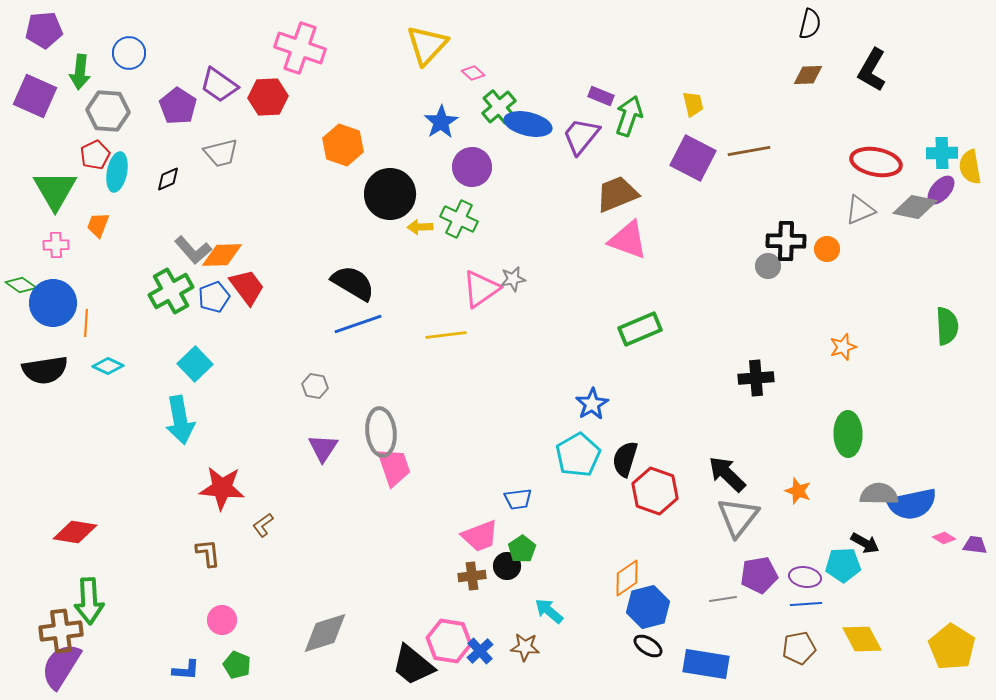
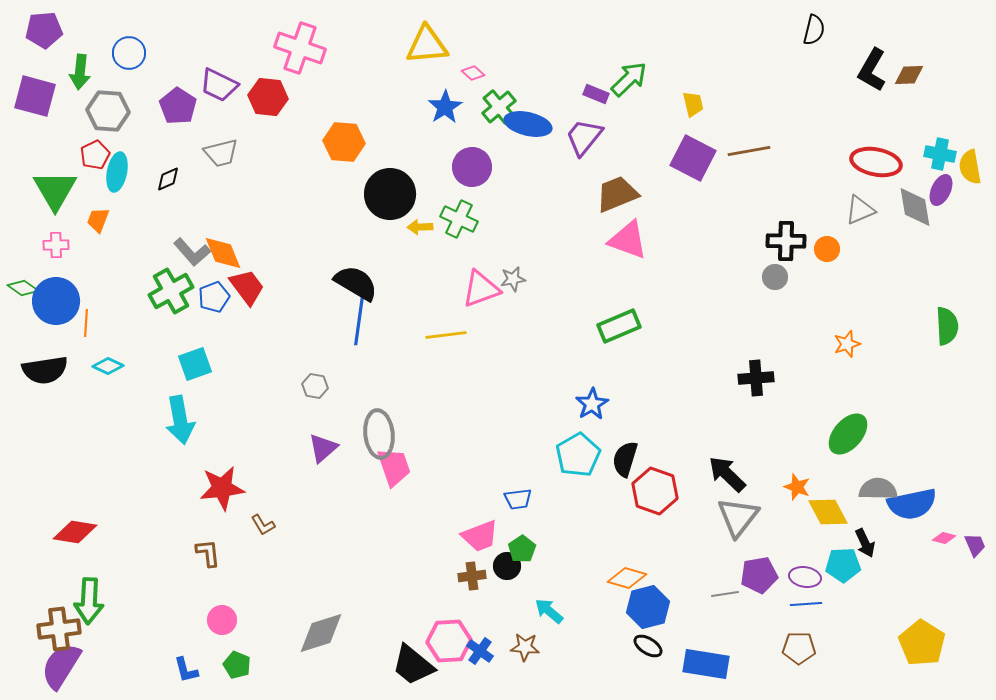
black semicircle at (810, 24): moved 4 px right, 6 px down
yellow triangle at (427, 45): rotated 42 degrees clockwise
brown diamond at (808, 75): moved 101 px right
purple trapezoid at (219, 85): rotated 9 degrees counterclockwise
purple square at (35, 96): rotated 9 degrees counterclockwise
purple rectangle at (601, 96): moved 5 px left, 2 px up
red hexagon at (268, 97): rotated 9 degrees clockwise
green arrow at (629, 116): moved 37 px up; rotated 27 degrees clockwise
blue star at (441, 122): moved 4 px right, 15 px up
purple trapezoid at (581, 136): moved 3 px right, 1 px down
orange hexagon at (343, 145): moved 1 px right, 3 px up; rotated 15 degrees counterclockwise
cyan cross at (942, 153): moved 2 px left, 1 px down; rotated 12 degrees clockwise
purple ellipse at (941, 190): rotated 16 degrees counterclockwise
gray diamond at (915, 207): rotated 69 degrees clockwise
orange trapezoid at (98, 225): moved 5 px up
gray L-shape at (193, 250): moved 1 px left, 2 px down
orange diamond at (222, 255): moved 1 px right, 2 px up; rotated 69 degrees clockwise
gray circle at (768, 266): moved 7 px right, 11 px down
black semicircle at (353, 283): moved 3 px right
green diamond at (21, 285): moved 2 px right, 3 px down
pink triangle at (481, 289): rotated 15 degrees clockwise
blue circle at (53, 303): moved 3 px right, 2 px up
blue line at (358, 324): moved 1 px right, 3 px up; rotated 63 degrees counterclockwise
green rectangle at (640, 329): moved 21 px left, 3 px up
orange star at (843, 347): moved 4 px right, 3 px up
cyan square at (195, 364): rotated 24 degrees clockwise
gray ellipse at (381, 432): moved 2 px left, 2 px down
green ellipse at (848, 434): rotated 42 degrees clockwise
purple triangle at (323, 448): rotated 16 degrees clockwise
red star at (222, 488): rotated 12 degrees counterclockwise
orange star at (798, 491): moved 1 px left, 4 px up
gray semicircle at (879, 494): moved 1 px left, 5 px up
brown L-shape at (263, 525): rotated 85 degrees counterclockwise
pink diamond at (944, 538): rotated 15 degrees counterclockwise
black arrow at (865, 543): rotated 36 degrees clockwise
purple trapezoid at (975, 545): rotated 60 degrees clockwise
orange diamond at (627, 578): rotated 51 degrees clockwise
gray line at (723, 599): moved 2 px right, 5 px up
green arrow at (89, 601): rotated 6 degrees clockwise
brown cross at (61, 631): moved 2 px left, 2 px up
gray diamond at (325, 633): moved 4 px left
yellow diamond at (862, 639): moved 34 px left, 127 px up
pink hexagon at (449, 641): rotated 12 degrees counterclockwise
yellow pentagon at (952, 647): moved 30 px left, 4 px up
brown pentagon at (799, 648): rotated 12 degrees clockwise
blue cross at (480, 651): rotated 12 degrees counterclockwise
blue L-shape at (186, 670): rotated 72 degrees clockwise
